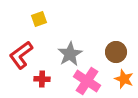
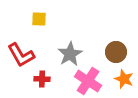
yellow square: rotated 21 degrees clockwise
red L-shape: rotated 84 degrees counterclockwise
pink cross: moved 1 px right
